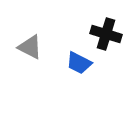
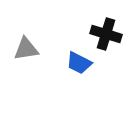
gray triangle: moved 4 px left, 2 px down; rotated 36 degrees counterclockwise
